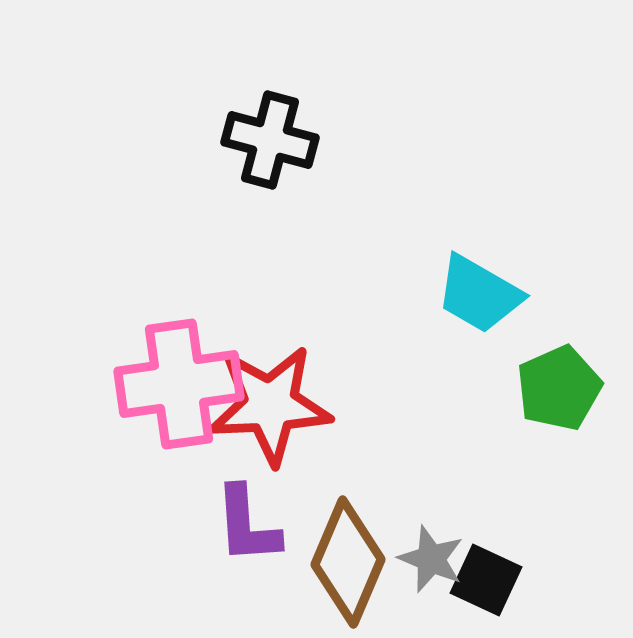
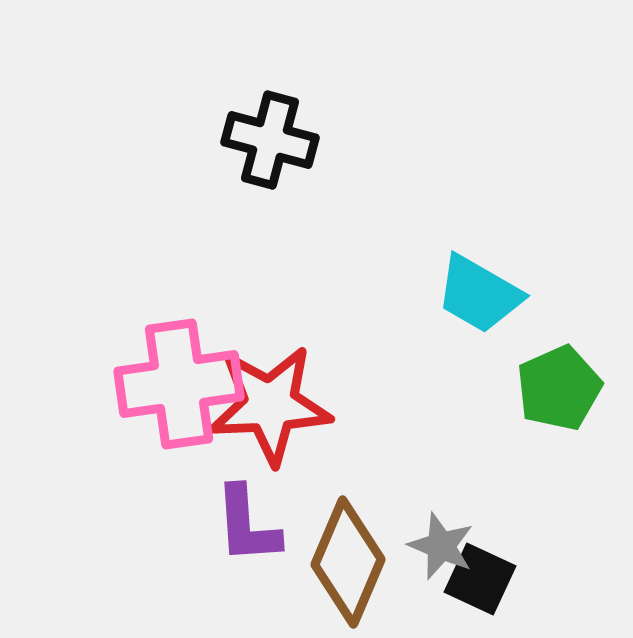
gray star: moved 10 px right, 13 px up
black square: moved 6 px left, 1 px up
